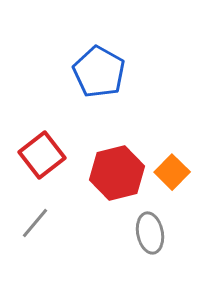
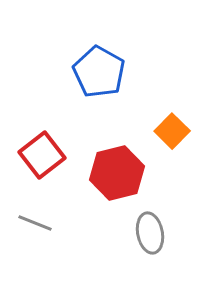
orange square: moved 41 px up
gray line: rotated 72 degrees clockwise
